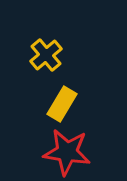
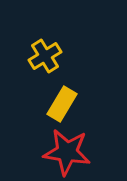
yellow cross: moved 1 px left, 1 px down; rotated 8 degrees clockwise
